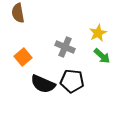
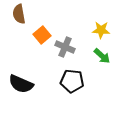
brown semicircle: moved 1 px right, 1 px down
yellow star: moved 3 px right, 3 px up; rotated 30 degrees clockwise
orange square: moved 19 px right, 22 px up
black semicircle: moved 22 px left
